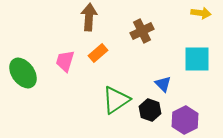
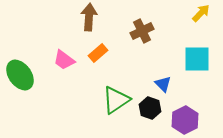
yellow arrow: rotated 54 degrees counterclockwise
pink trapezoid: moved 1 px left, 1 px up; rotated 70 degrees counterclockwise
green ellipse: moved 3 px left, 2 px down
black hexagon: moved 2 px up
